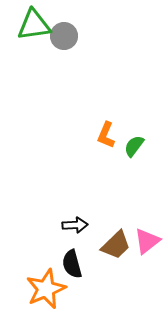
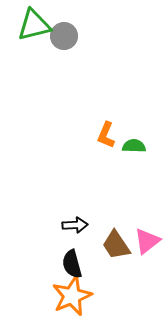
green triangle: rotated 6 degrees counterclockwise
green semicircle: rotated 55 degrees clockwise
brown trapezoid: rotated 100 degrees clockwise
orange star: moved 26 px right, 7 px down
